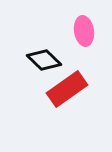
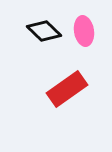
black diamond: moved 29 px up
